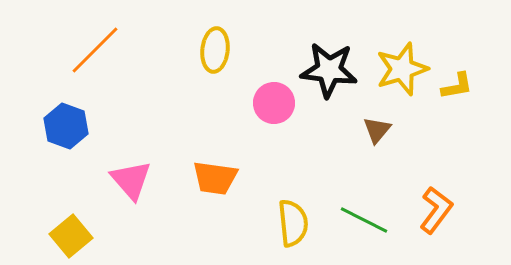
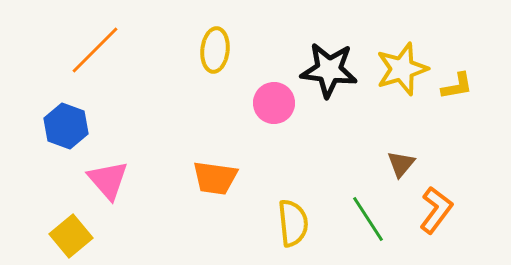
brown triangle: moved 24 px right, 34 px down
pink triangle: moved 23 px left
green line: moved 4 px right, 1 px up; rotated 30 degrees clockwise
